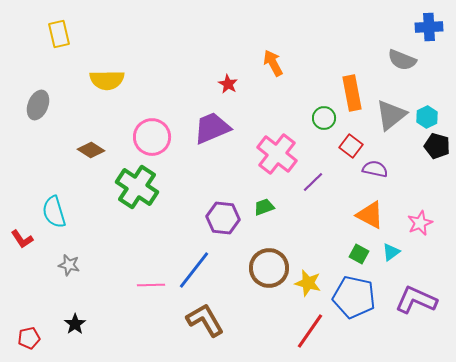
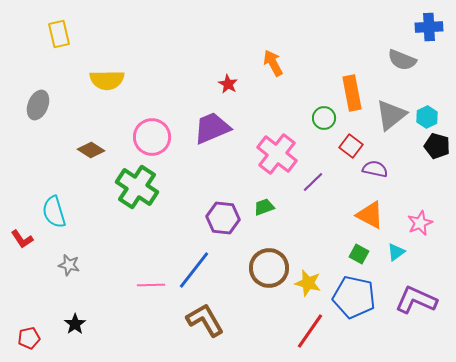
cyan triangle: moved 5 px right
